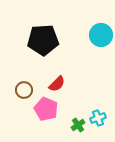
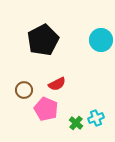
cyan circle: moved 5 px down
black pentagon: rotated 24 degrees counterclockwise
red semicircle: rotated 18 degrees clockwise
cyan cross: moved 2 px left
green cross: moved 2 px left, 2 px up; rotated 16 degrees counterclockwise
